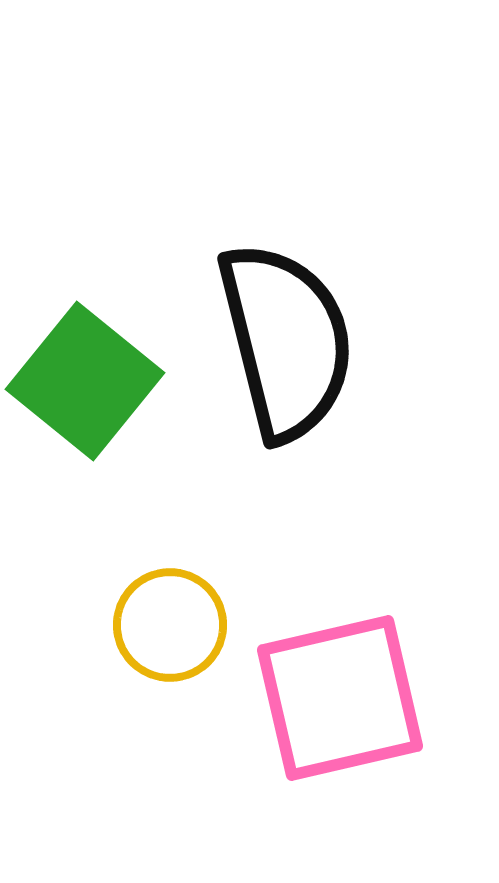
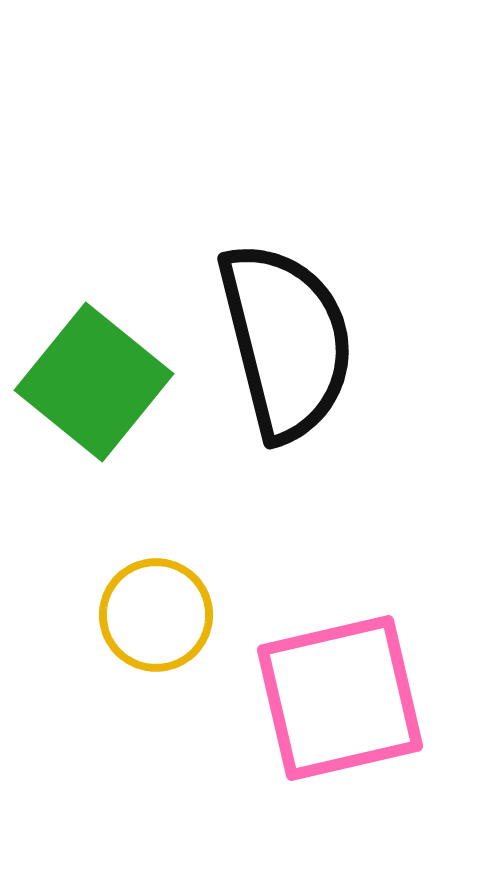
green square: moved 9 px right, 1 px down
yellow circle: moved 14 px left, 10 px up
